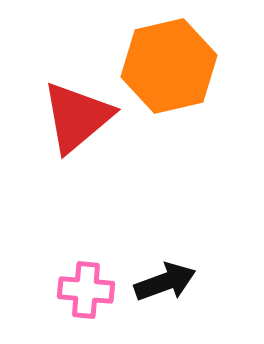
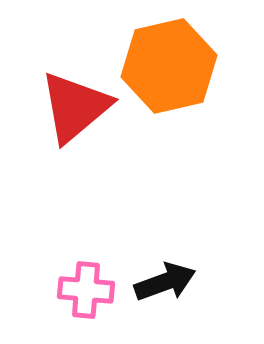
red triangle: moved 2 px left, 10 px up
